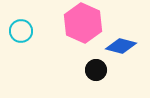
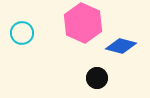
cyan circle: moved 1 px right, 2 px down
black circle: moved 1 px right, 8 px down
